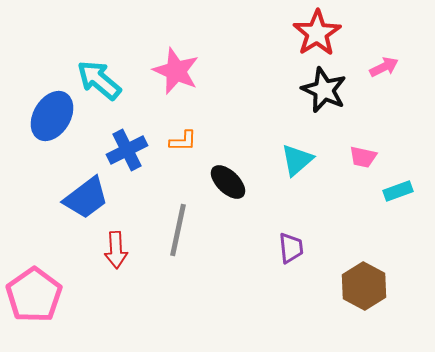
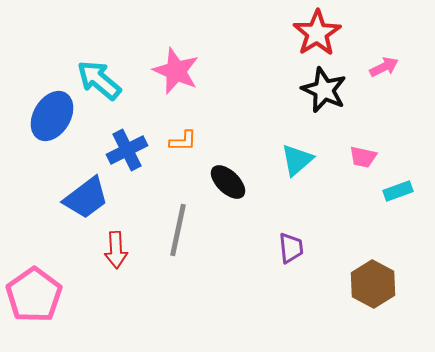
brown hexagon: moved 9 px right, 2 px up
